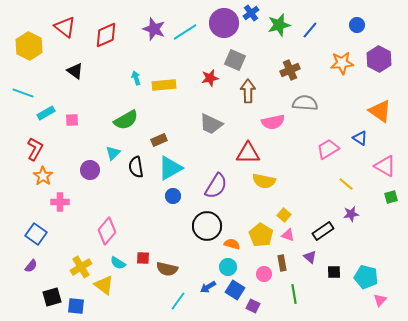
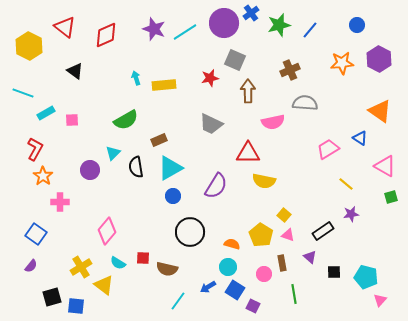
black circle at (207, 226): moved 17 px left, 6 px down
